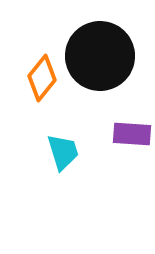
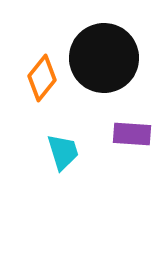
black circle: moved 4 px right, 2 px down
